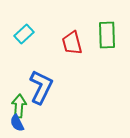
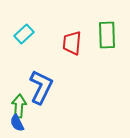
red trapezoid: rotated 20 degrees clockwise
